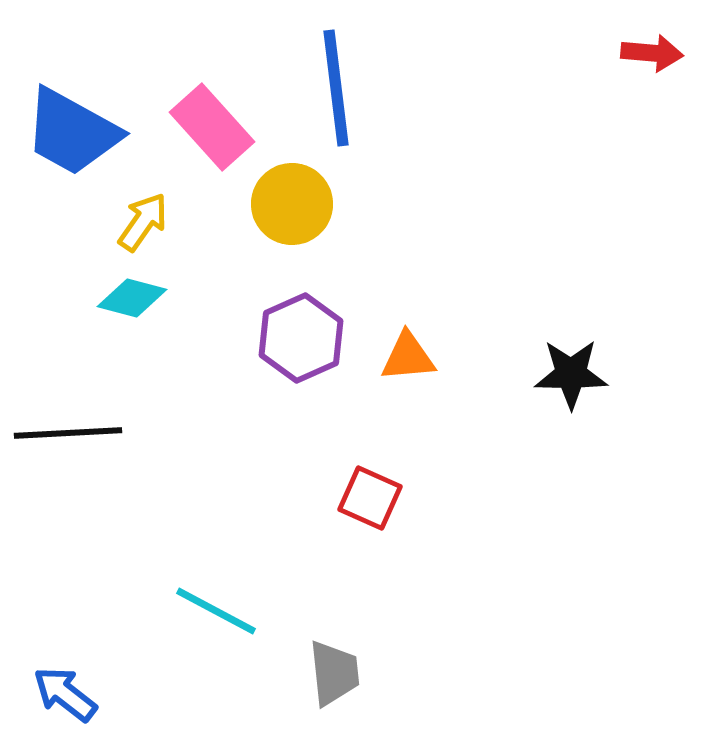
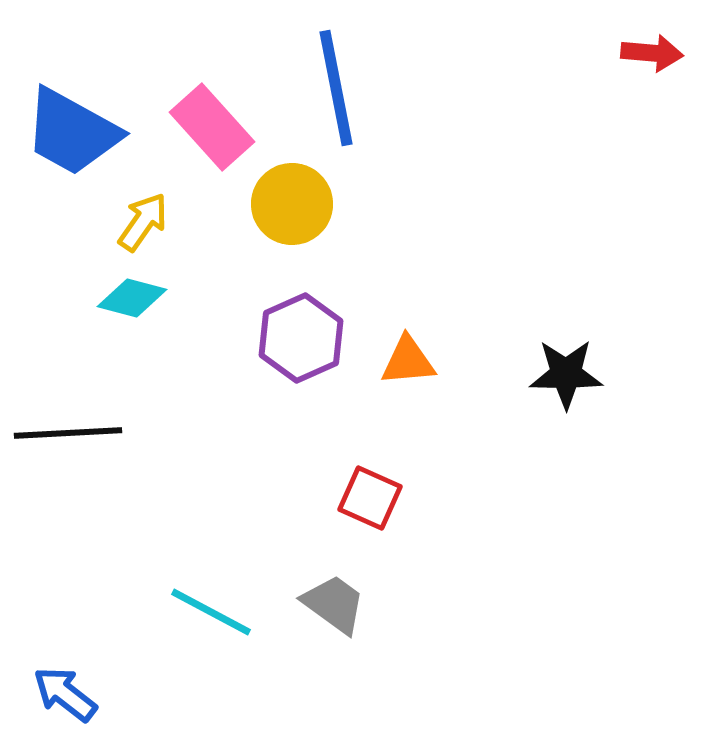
blue line: rotated 4 degrees counterclockwise
orange triangle: moved 4 px down
black star: moved 5 px left
cyan line: moved 5 px left, 1 px down
gray trapezoid: moved 69 px up; rotated 48 degrees counterclockwise
